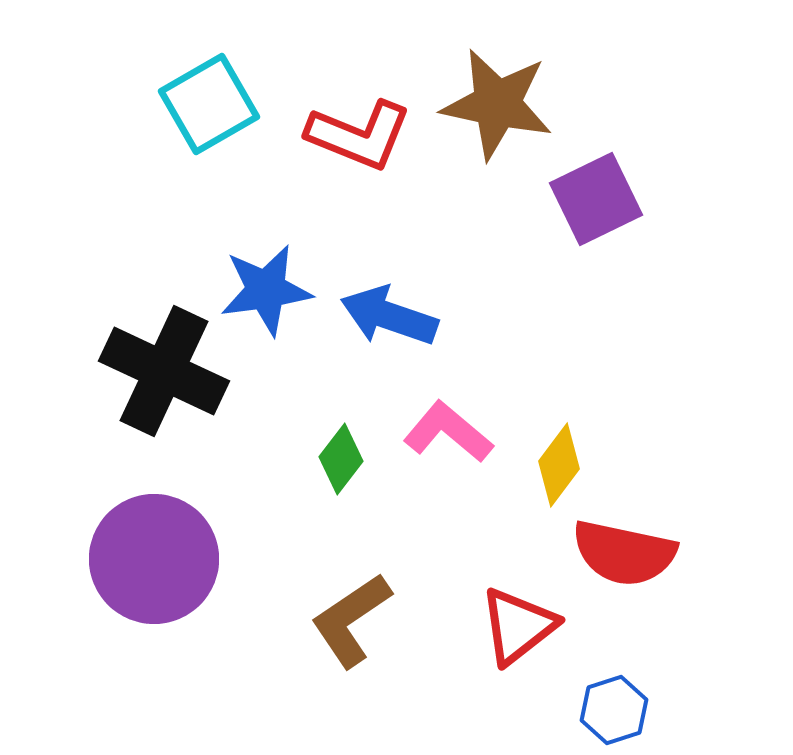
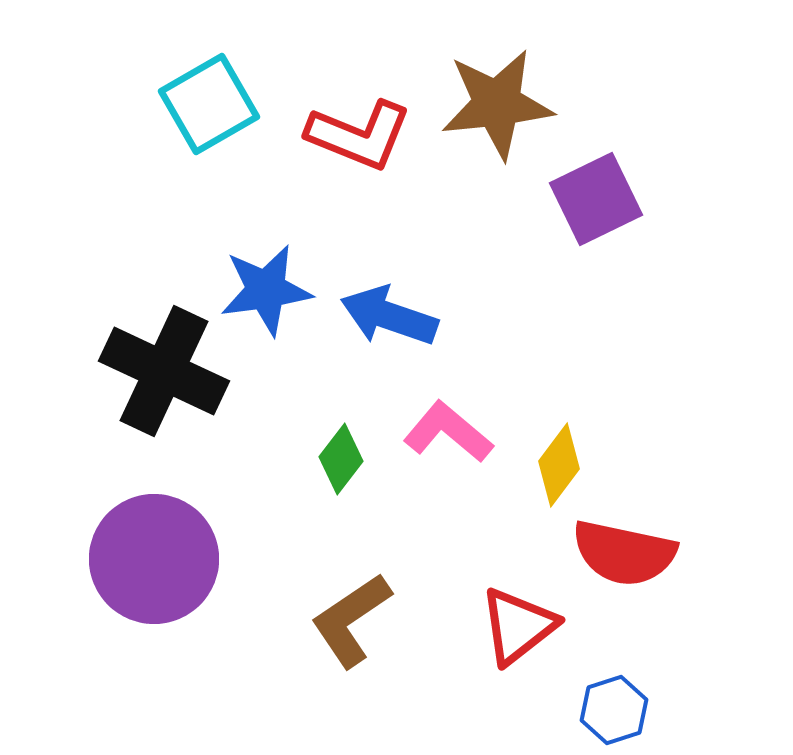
brown star: rotated 18 degrees counterclockwise
